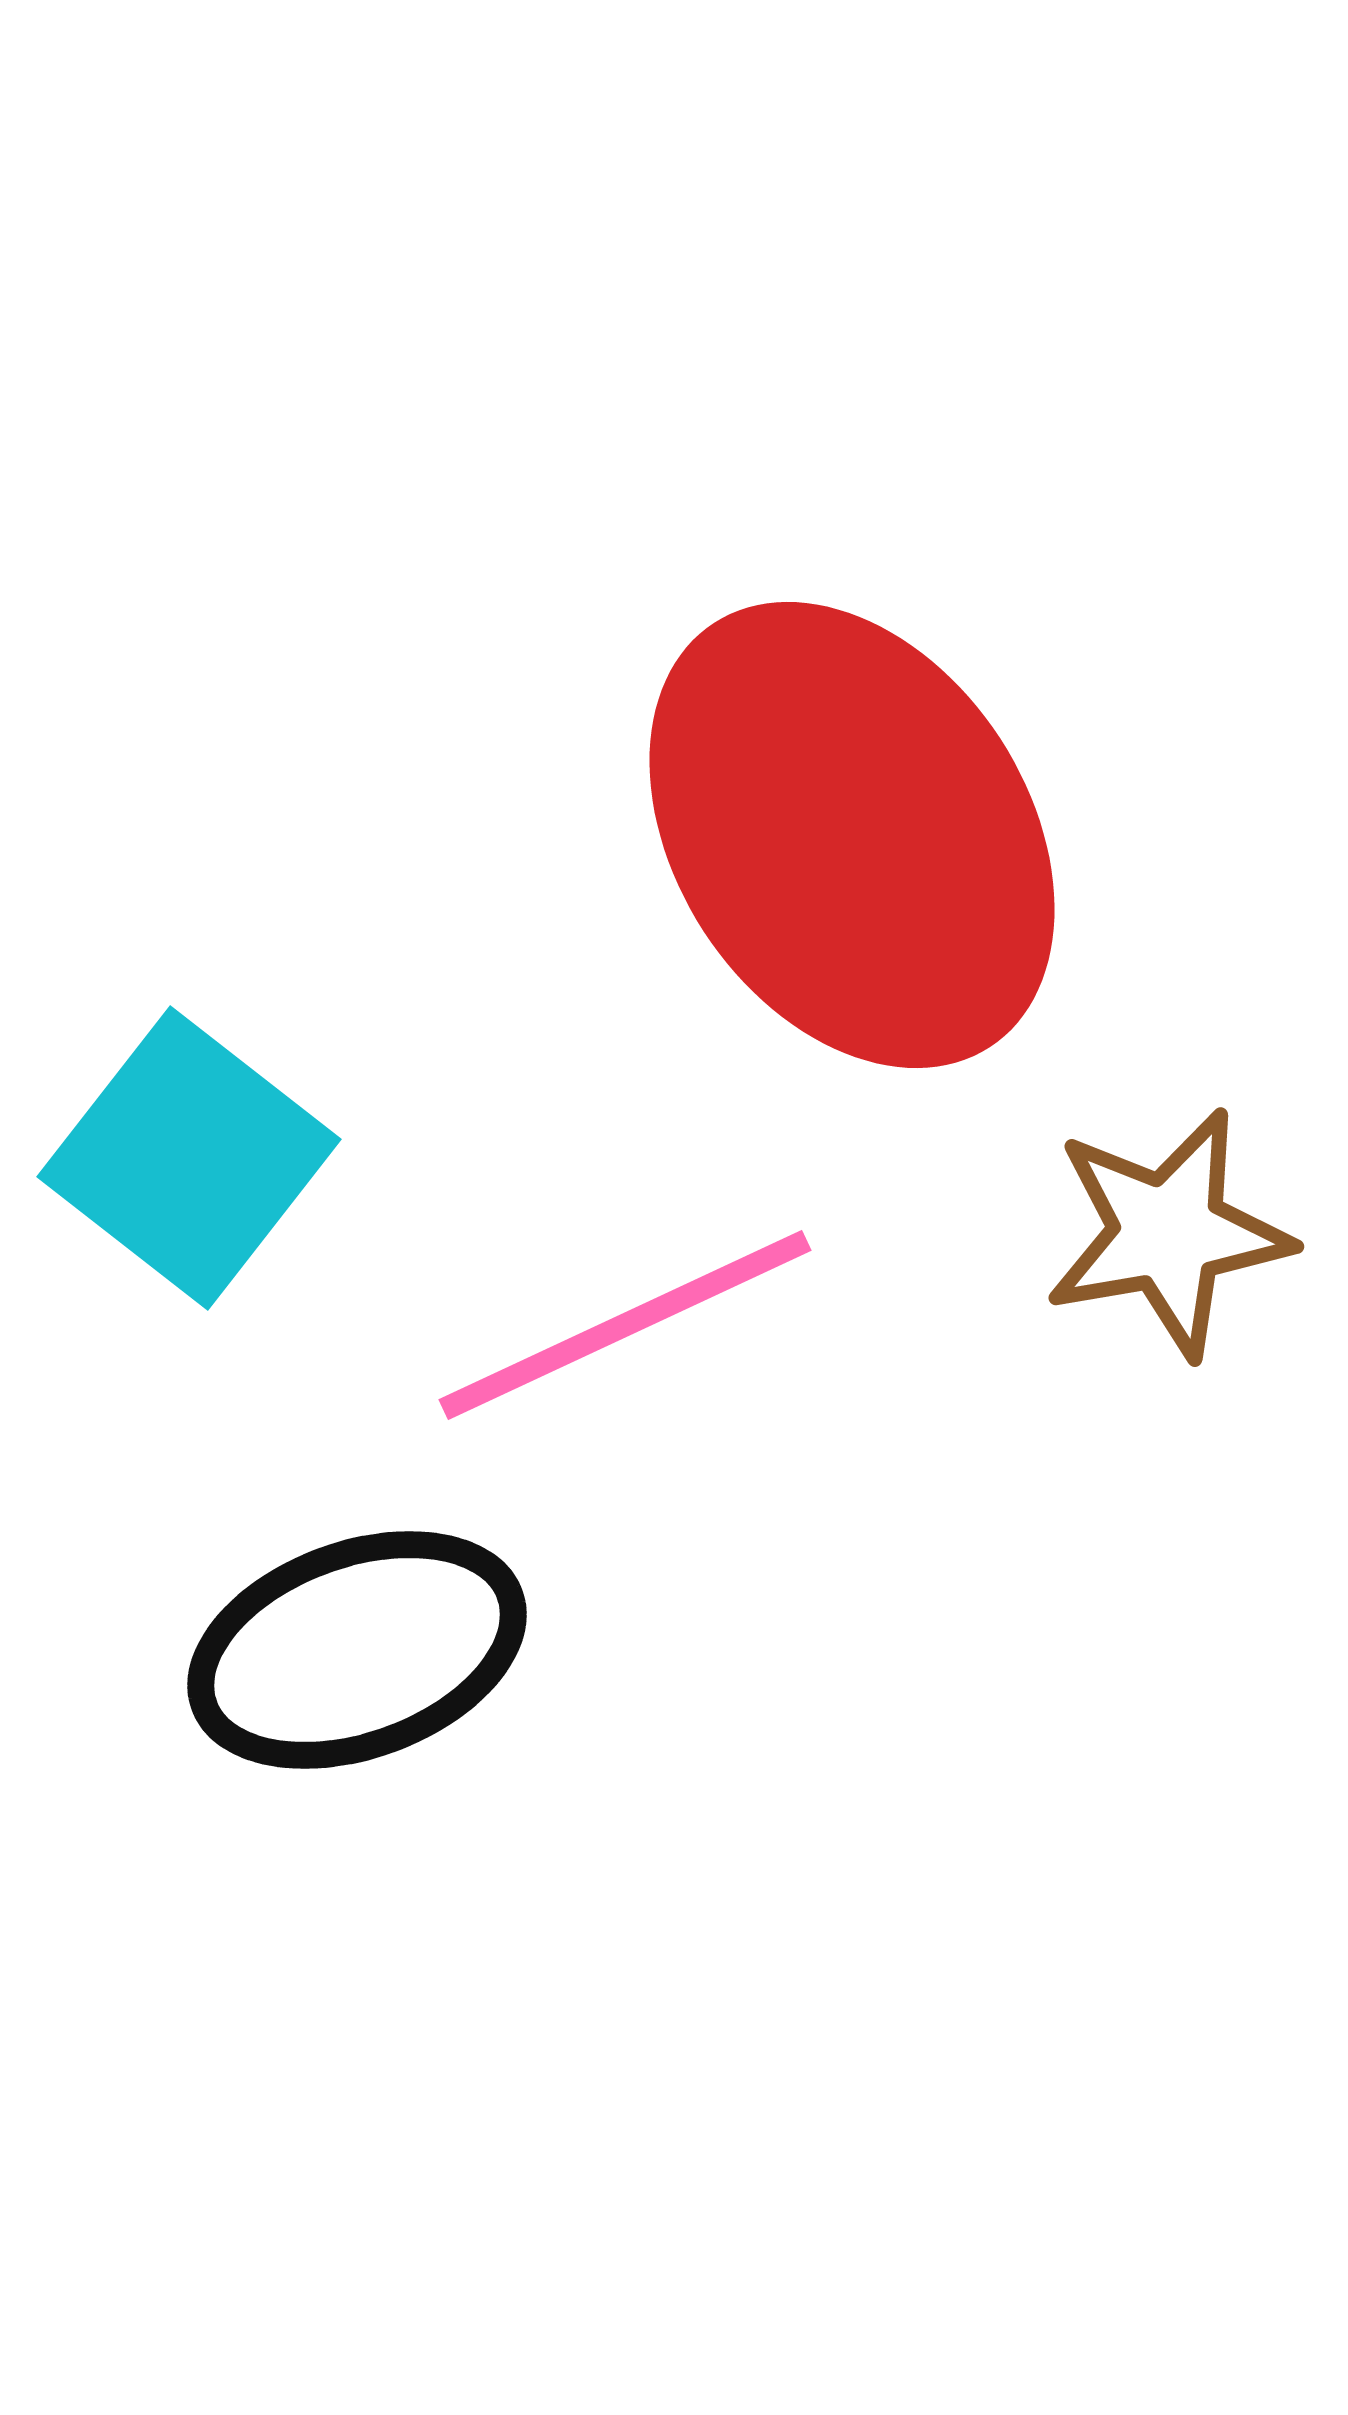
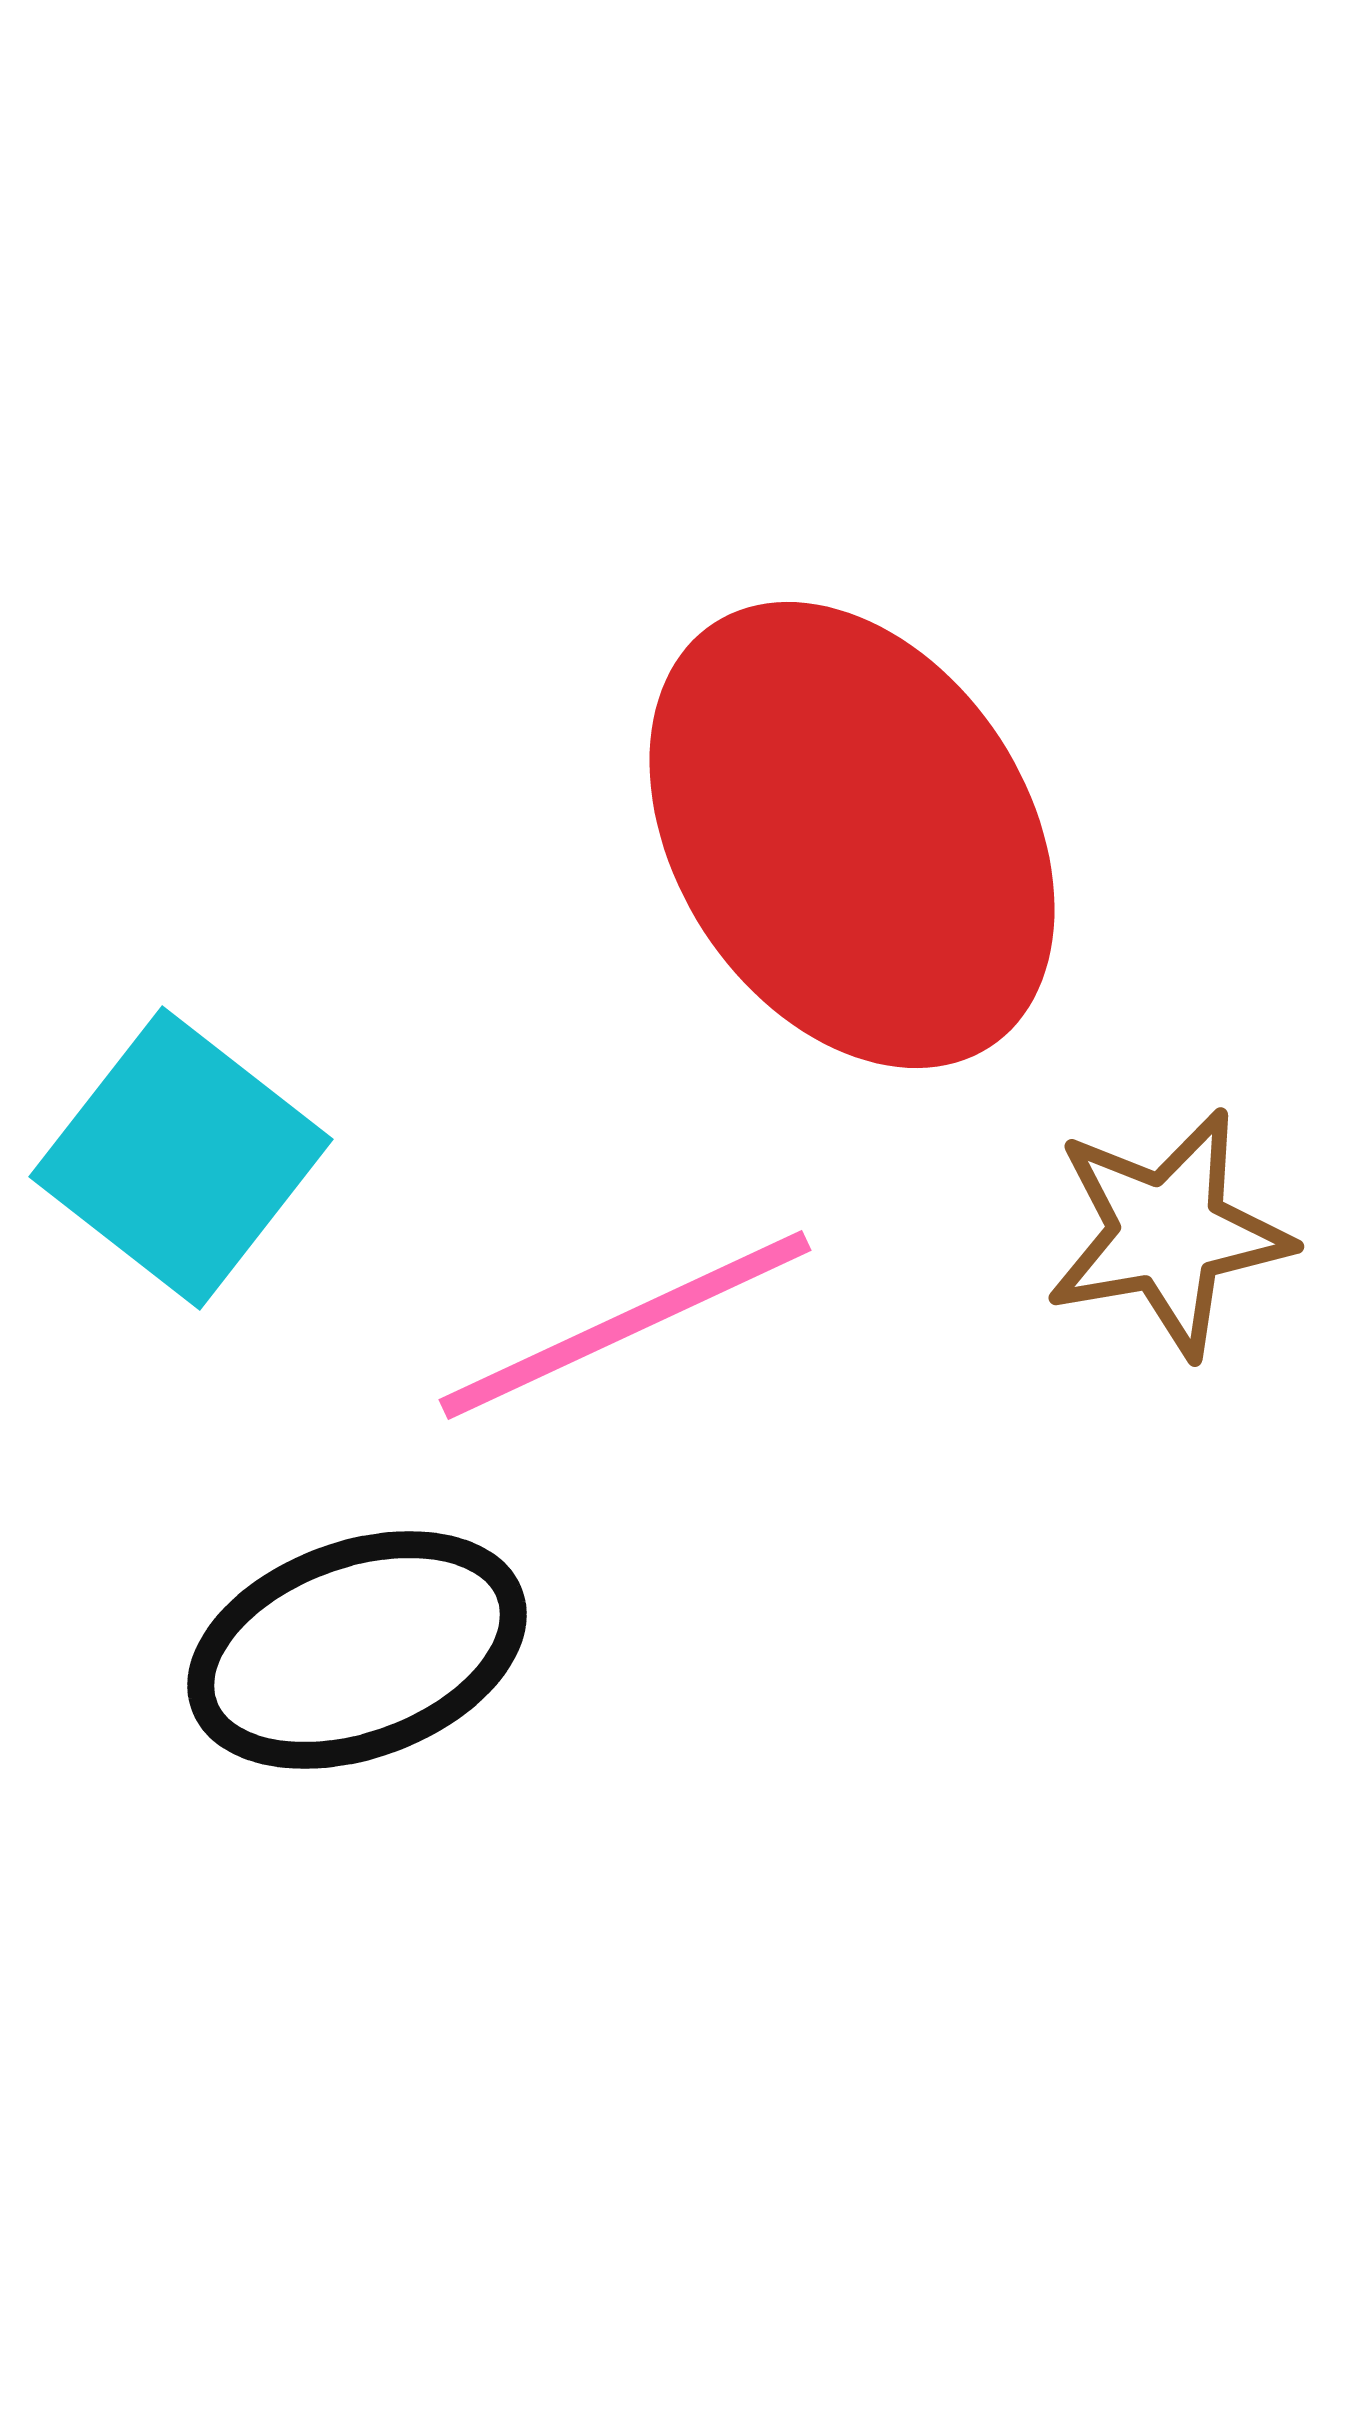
cyan square: moved 8 px left
